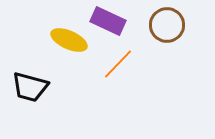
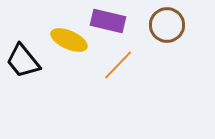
purple rectangle: rotated 12 degrees counterclockwise
orange line: moved 1 px down
black trapezoid: moved 7 px left, 26 px up; rotated 36 degrees clockwise
